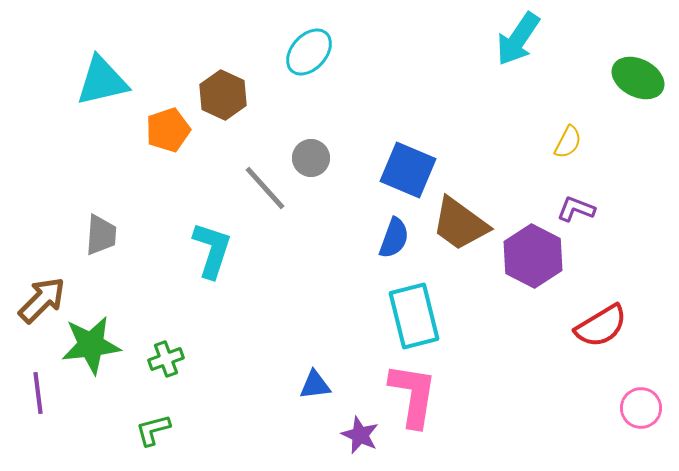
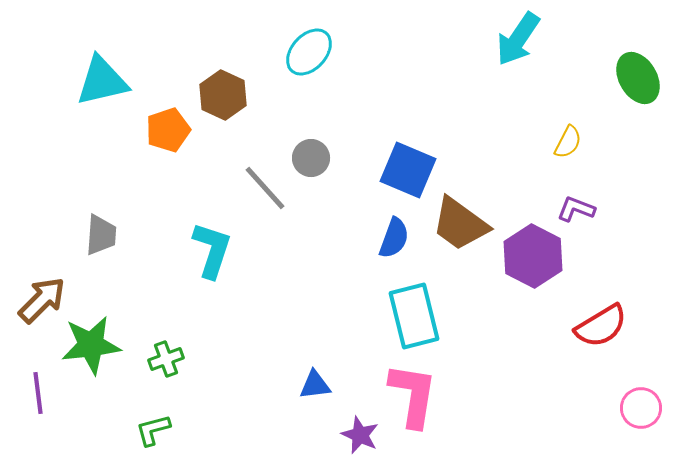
green ellipse: rotated 33 degrees clockwise
